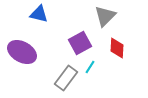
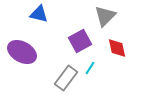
purple square: moved 2 px up
red diamond: rotated 15 degrees counterclockwise
cyan line: moved 1 px down
